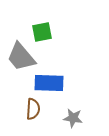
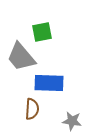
brown semicircle: moved 1 px left
gray star: moved 1 px left, 3 px down
